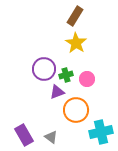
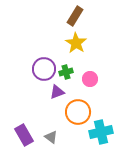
green cross: moved 3 px up
pink circle: moved 3 px right
orange circle: moved 2 px right, 2 px down
